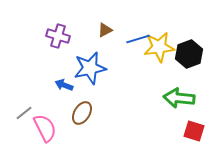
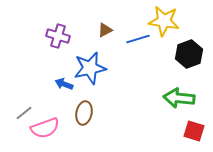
yellow star: moved 5 px right, 26 px up; rotated 16 degrees clockwise
blue arrow: moved 1 px up
brown ellipse: moved 2 px right; rotated 20 degrees counterclockwise
pink semicircle: rotated 96 degrees clockwise
